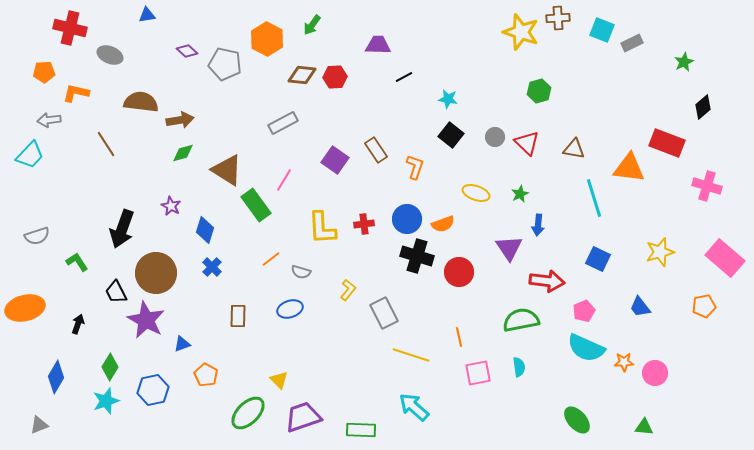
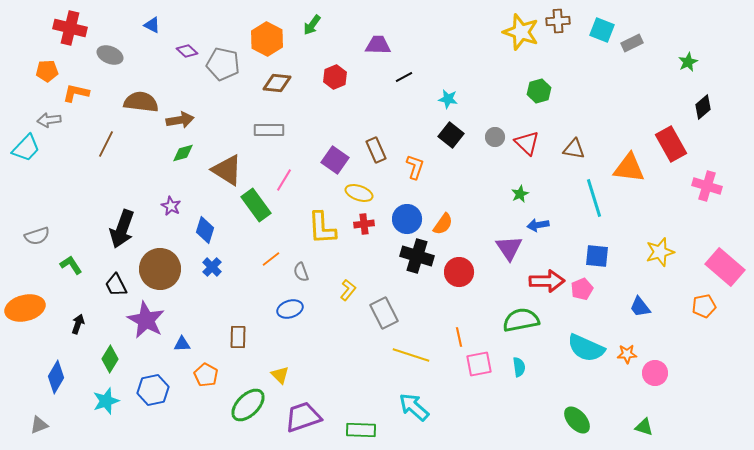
blue triangle at (147, 15): moved 5 px right, 10 px down; rotated 36 degrees clockwise
brown cross at (558, 18): moved 3 px down
green star at (684, 62): moved 4 px right
gray pentagon at (225, 64): moved 2 px left
orange pentagon at (44, 72): moved 3 px right, 1 px up
brown diamond at (302, 75): moved 25 px left, 8 px down
red hexagon at (335, 77): rotated 20 degrees counterclockwise
gray rectangle at (283, 123): moved 14 px left, 7 px down; rotated 28 degrees clockwise
red rectangle at (667, 143): moved 4 px right, 1 px down; rotated 40 degrees clockwise
brown line at (106, 144): rotated 60 degrees clockwise
brown rectangle at (376, 150): rotated 10 degrees clockwise
cyan trapezoid at (30, 155): moved 4 px left, 7 px up
yellow ellipse at (476, 193): moved 117 px left
orange semicircle at (443, 224): rotated 35 degrees counterclockwise
blue arrow at (538, 225): rotated 75 degrees clockwise
pink rectangle at (725, 258): moved 9 px down
blue square at (598, 259): moved 1 px left, 3 px up; rotated 20 degrees counterclockwise
green L-shape at (77, 262): moved 6 px left, 3 px down
gray semicircle at (301, 272): rotated 54 degrees clockwise
brown circle at (156, 273): moved 4 px right, 4 px up
red arrow at (547, 281): rotated 8 degrees counterclockwise
black trapezoid at (116, 292): moved 7 px up
pink pentagon at (584, 311): moved 2 px left, 22 px up
brown rectangle at (238, 316): moved 21 px down
blue triangle at (182, 344): rotated 18 degrees clockwise
orange star at (624, 362): moved 3 px right, 8 px up
green diamond at (110, 367): moved 8 px up
pink square at (478, 373): moved 1 px right, 9 px up
yellow triangle at (279, 380): moved 1 px right, 5 px up
green ellipse at (248, 413): moved 8 px up
green triangle at (644, 427): rotated 12 degrees clockwise
